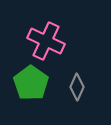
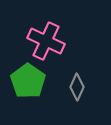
green pentagon: moved 3 px left, 2 px up
